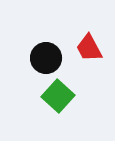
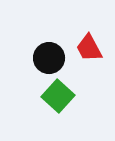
black circle: moved 3 px right
